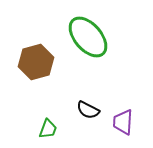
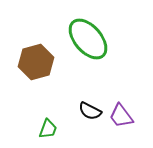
green ellipse: moved 2 px down
black semicircle: moved 2 px right, 1 px down
purple trapezoid: moved 2 px left, 6 px up; rotated 40 degrees counterclockwise
